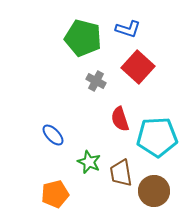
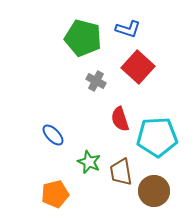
brown trapezoid: moved 1 px up
